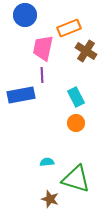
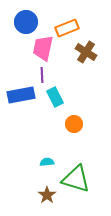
blue circle: moved 1 px right, 7 px down
orange rectangle: moved 2 px left
brown cross: moved 1 px down
cyan rectangle: moved 21 px left
orange circle: moved 2 px left, 1 px down
brown star: moved 3 px left, 4 px up; rotated 18 degrees clockwise
